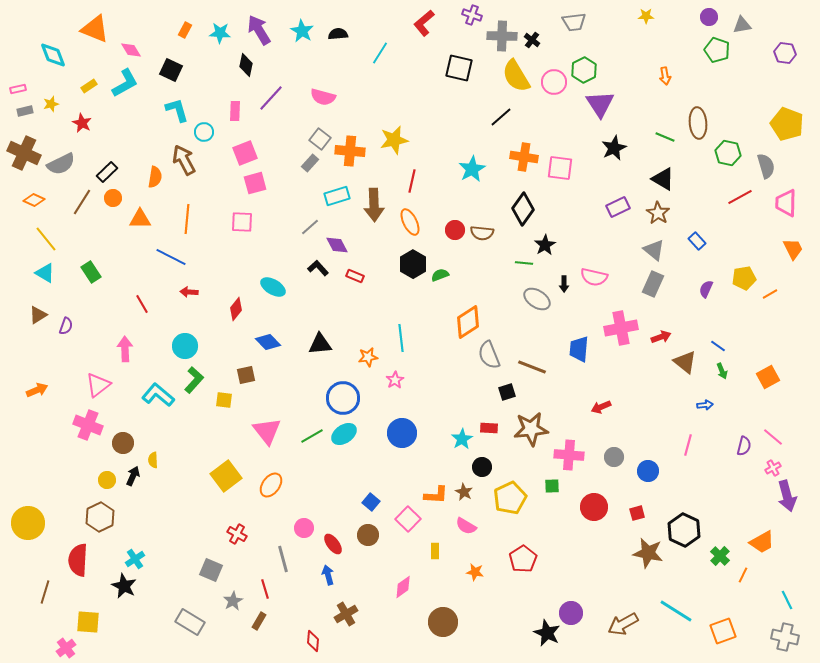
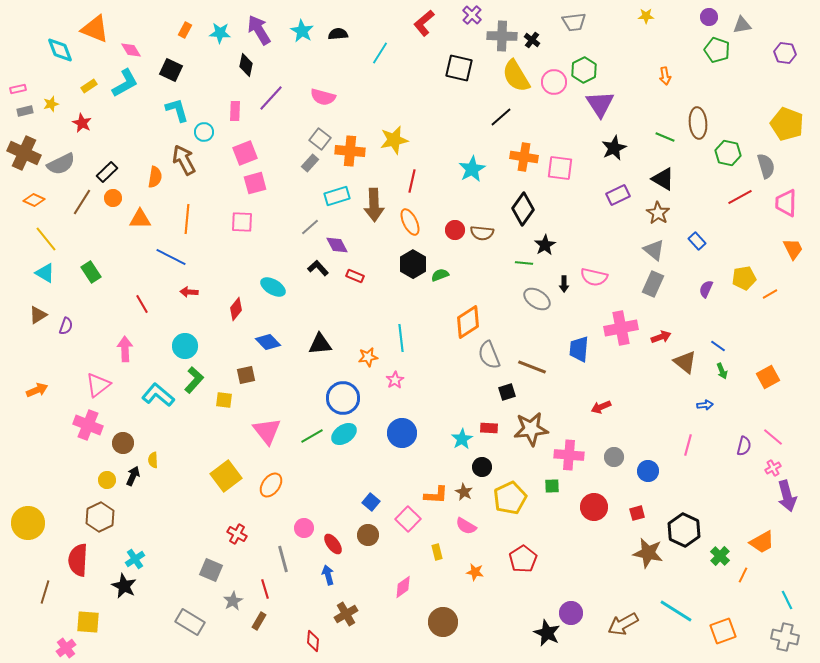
purple cross at (472, 15): rotated 24 degrees clockwise
cyan diamond at (53, 55): moved 7 px right, 5 px up
purple rectangle at (618, 207): moved 12 px up
yellow rectangle at (435, 551): moved 2 px right, 1 px down; rotated 14 degrees counterclockwise
